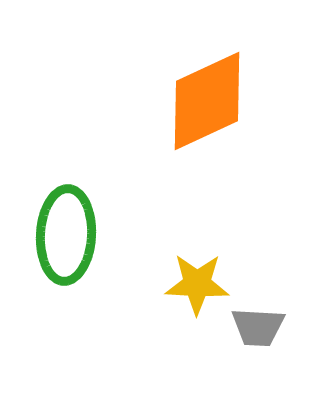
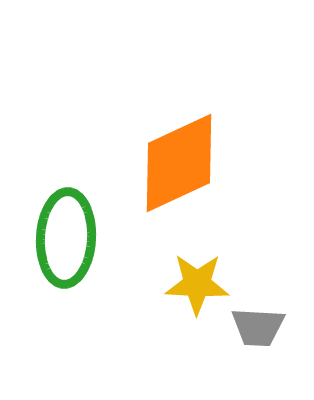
orange diamond: moved 28 px left, 62 px down
green ellipse: moved 3 px down
